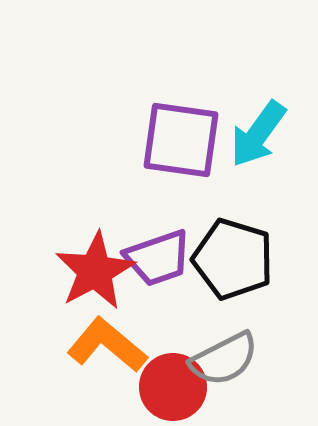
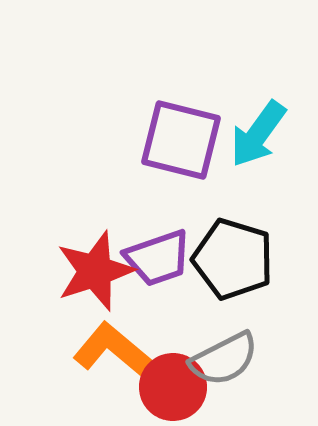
purple square: rotated 6 degrees clockwise
red star: rotated 10 degrees clockwise
orange L-shape: moved 6 px right, 5 px down
